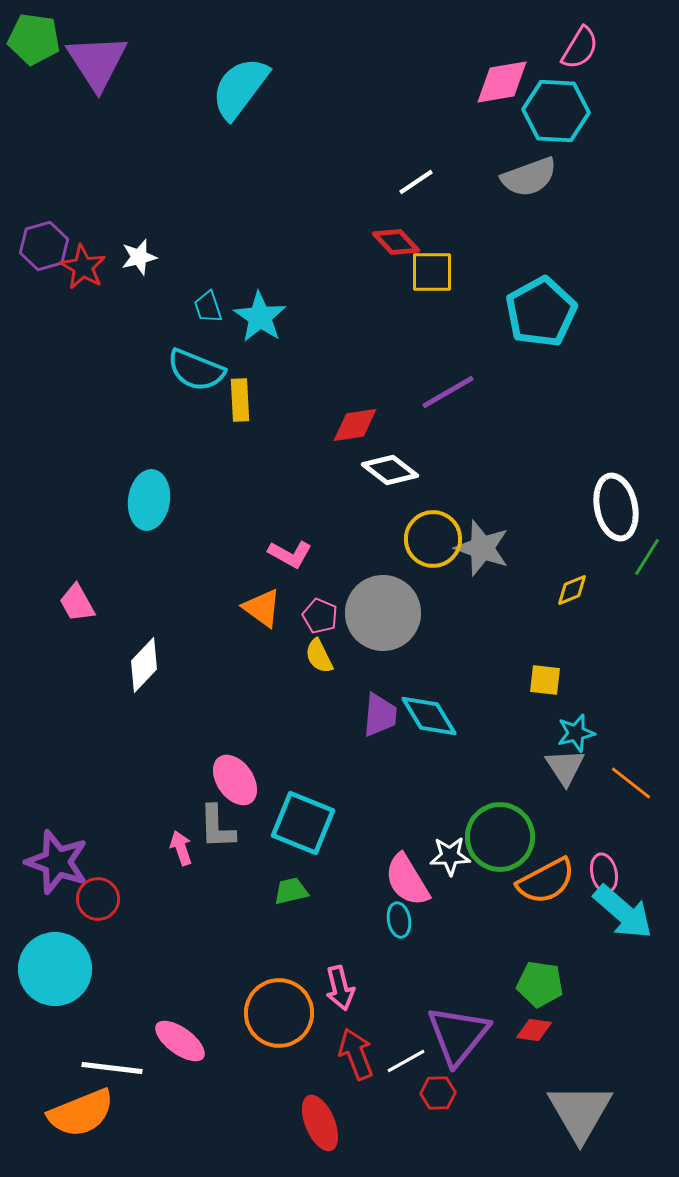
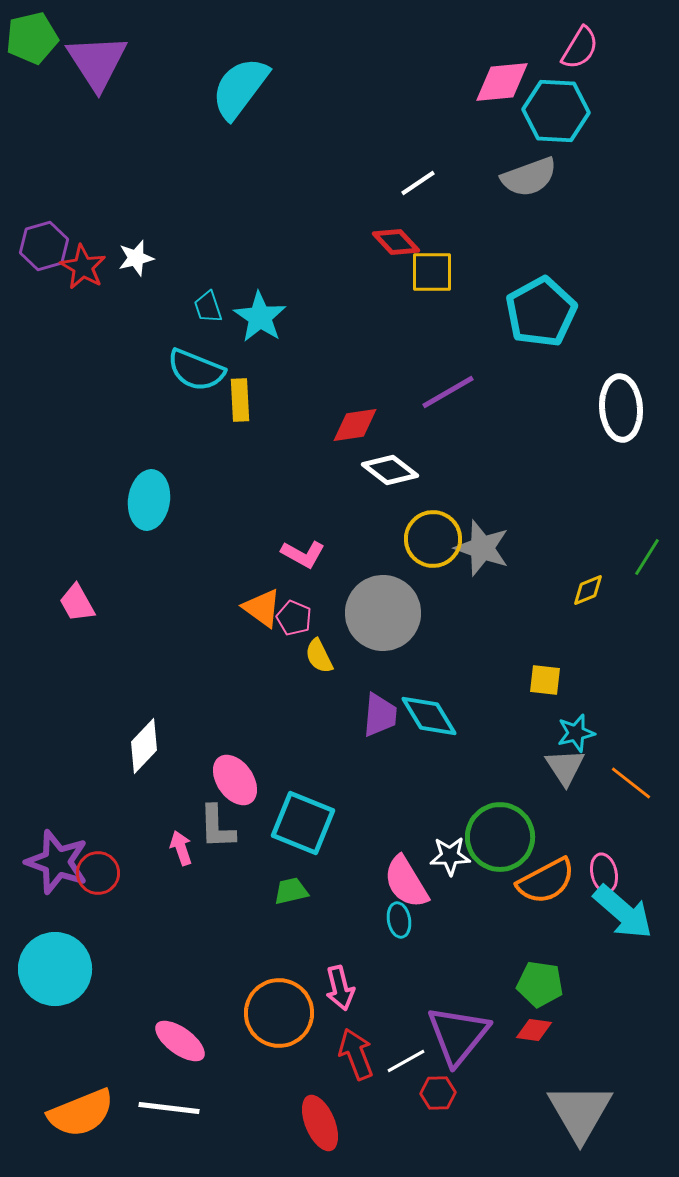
green pentagon at (34, 39): moved 2 px left, 1 px up; rotated 21 degrees counterclockwise
pink diamond at (502, 82): rotated 4 degrees clockwise
white line at (416, 182): moved 2 px right, 1 px down
white star at (139, 257): moved 3 px left, 1 px down
white ellipse at (616, 507): moved 5 px right, 99 px up; rotated 8 degrees clockwise
pink L-shape at (290, 554): moved 13 px right
yellow diamond at (572, 590): moved 16 px right
pink pentagon at (320, 616): moved 26 px left, 2 px down
white diamond at (144, 665): moved 81 px down
pink semicircle at (407, 880): moved 1 px left, 2 px down
red circle at (98, 899): moved 26 px up
white line at (112, 1068): moved 57 px right, 40 px down
